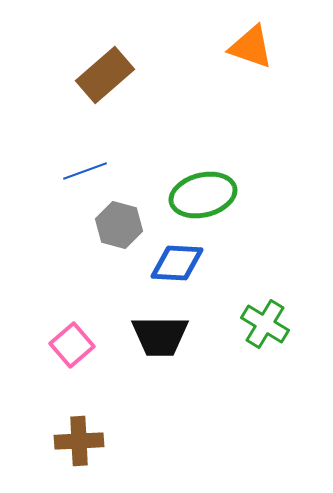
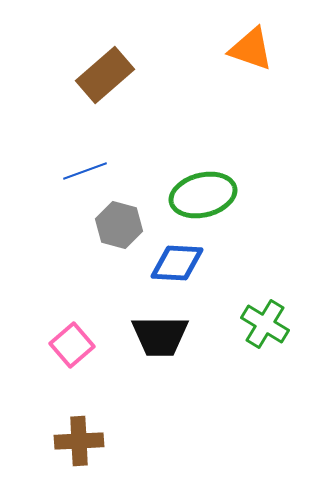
orange triangle: moved 2 px down
